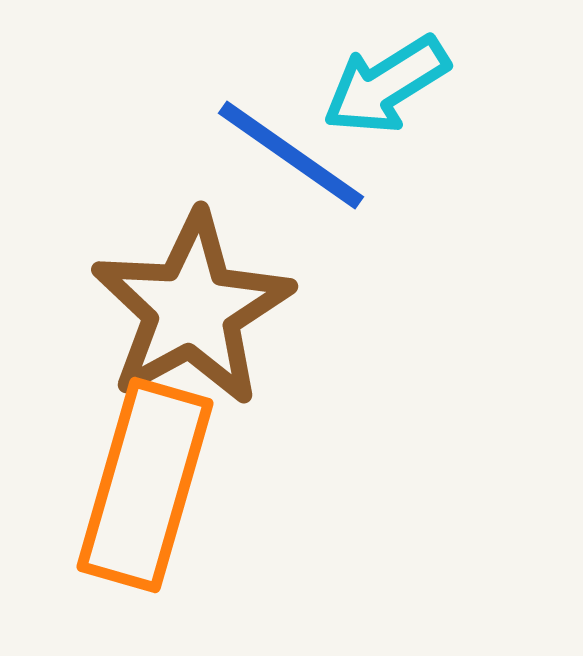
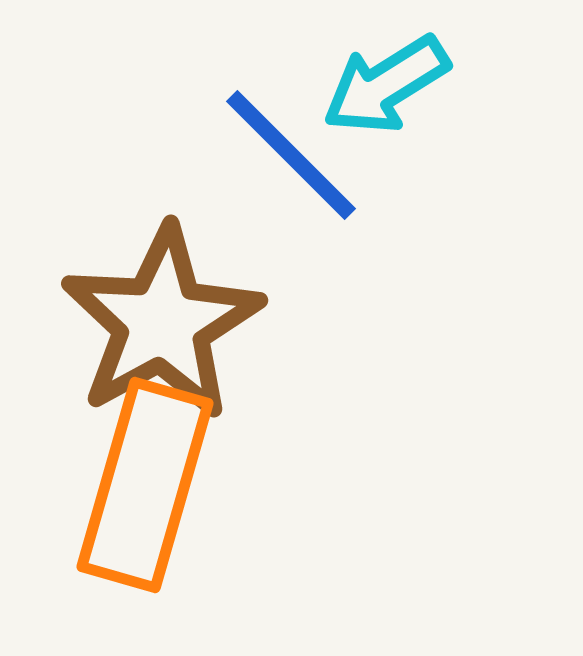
blue line: rotated 10 degrees clockwise
brown star: moved 30 px left, 14 px down
